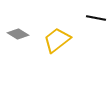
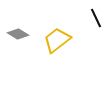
black line: rotated 54 degrees clockwise
